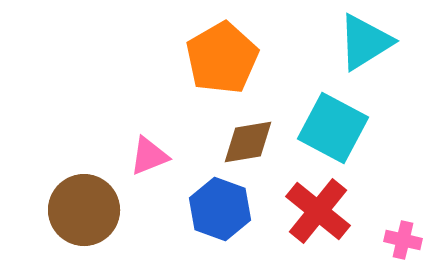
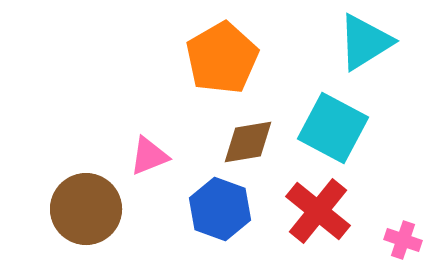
brown circle: moved 2 px right, 1 px up
pink cross: rotated 6 degrees clockwise
